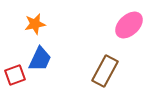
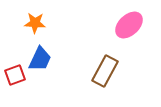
orange star: moved 1 px up; rotated 15 degrees clockwise
